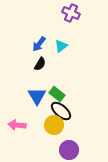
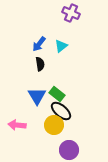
black semicircle: rotated 40 degrees counterclockwise
